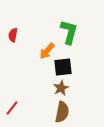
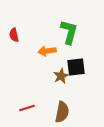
red semicircle: moved 1 px right; rotated 24 degrees counterclockwise
orange arrow: rotated 42 degrees clockwise
black square: moved 13 px right
brown star: moved 12 px up
red line: moved 15 px right; rotated 35 degrees clockwise
